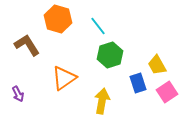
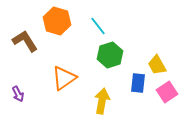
orange hexagon: moved 1 px left, 2 px down
brown L-shape: moved 2 px left, 4 px up
blue rectangle: rotated 24 degrees clockwise
